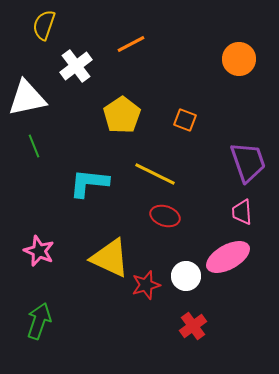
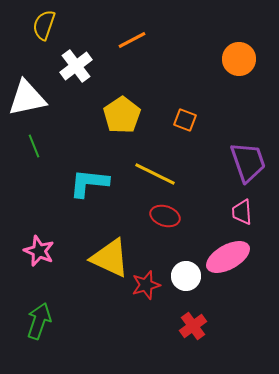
orange line: moved 1 px right, 4 px up
